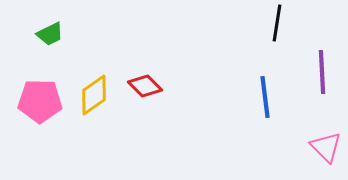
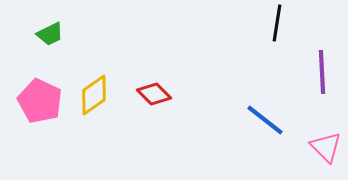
red diamond: moved 9 px right, 8 px down
blue line: moved 23 px down; rotated 45 degrees counterclockwise
pink pentagon: rotated 24 degrees clockwise
